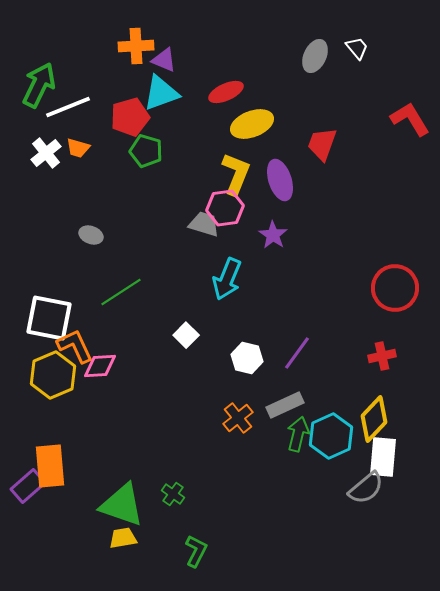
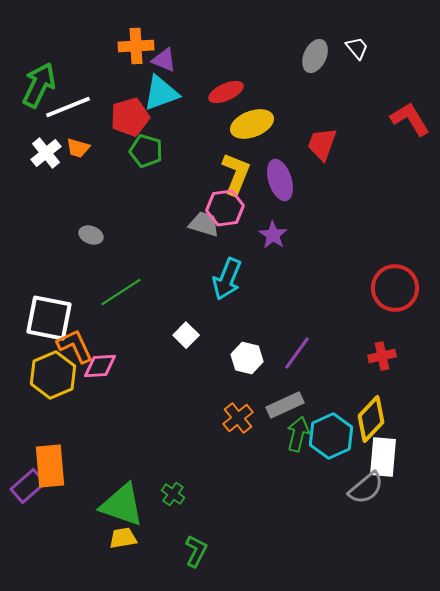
yellow diamond at (374, 419): moved 3 px left
